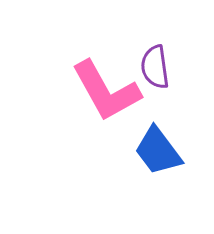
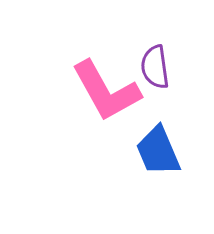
blue trapezoid: rotated 14 degrees clockwise
